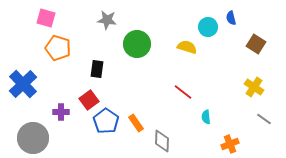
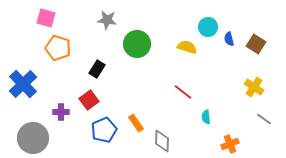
blue semicircle: moved 2 px left, 21 px down
black rectangle: rotated 24 degrees clockwise
blue pentagon: moved 2 px left, 9 px down; rotated 15 degrees clockwise
